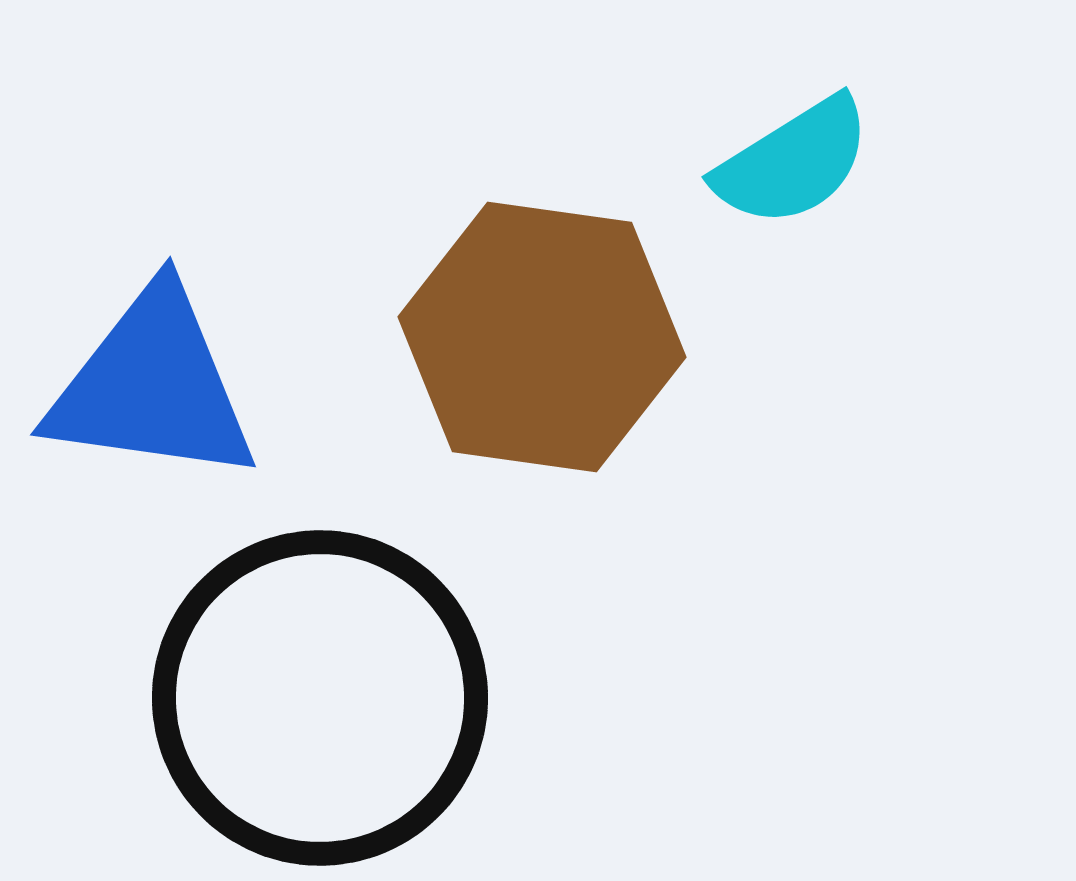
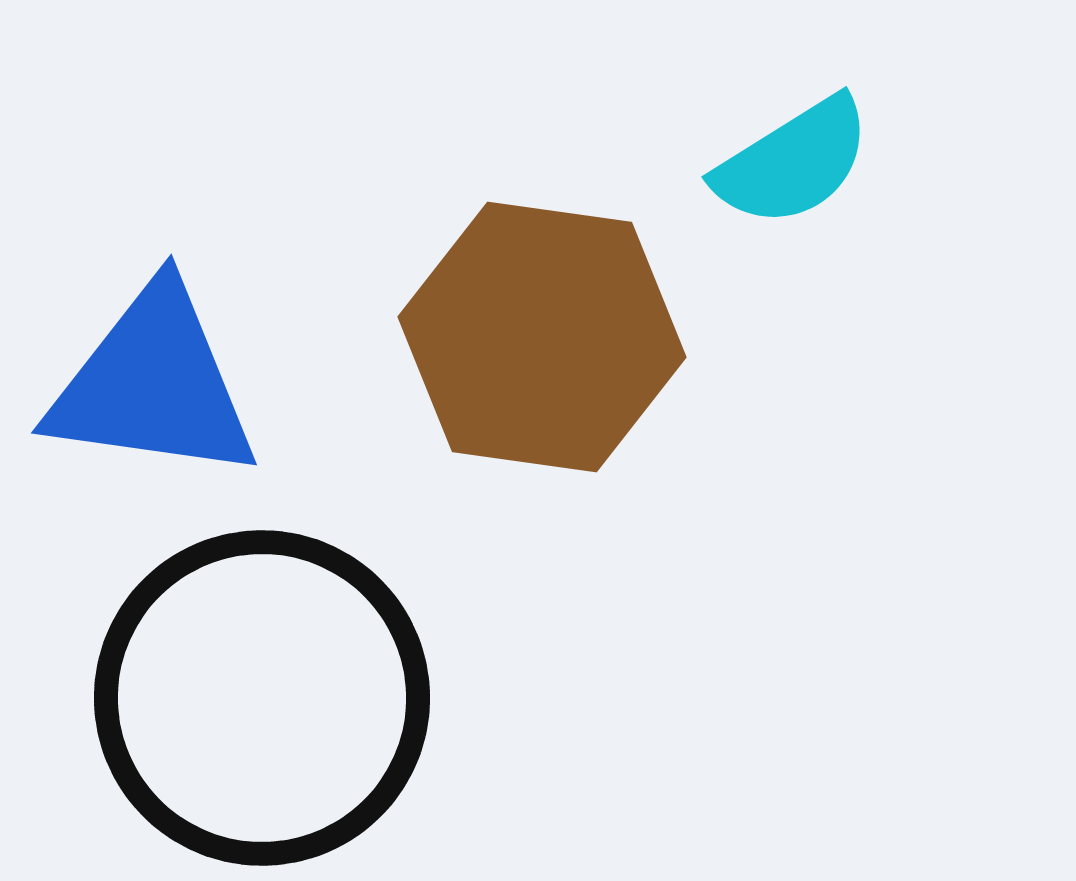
blue triangle: moved 1 px right, 2 px up
black circle: moved 58 px left
